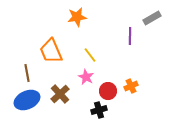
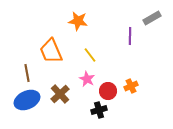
orange star: moved 1 px right, 4 px down; rotated 18 degrees clockwise
pink star: moved 1 px right, 2 px down
